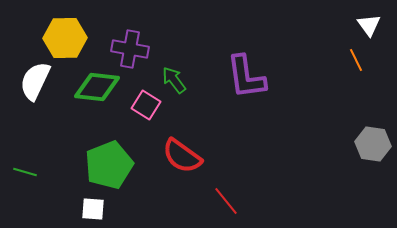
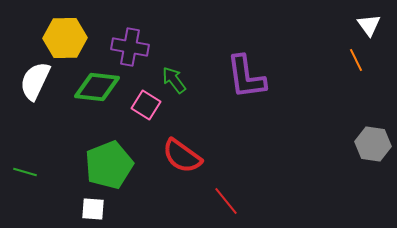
purple cross: moved 2 px up
